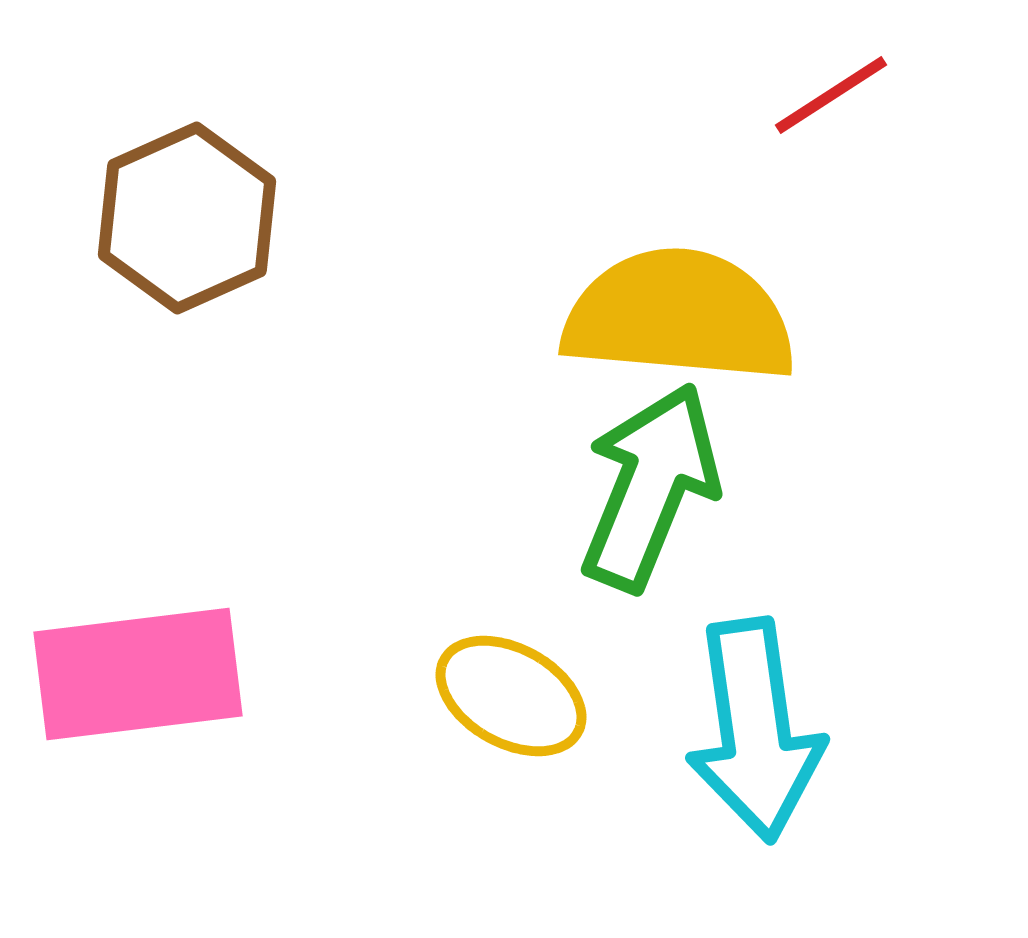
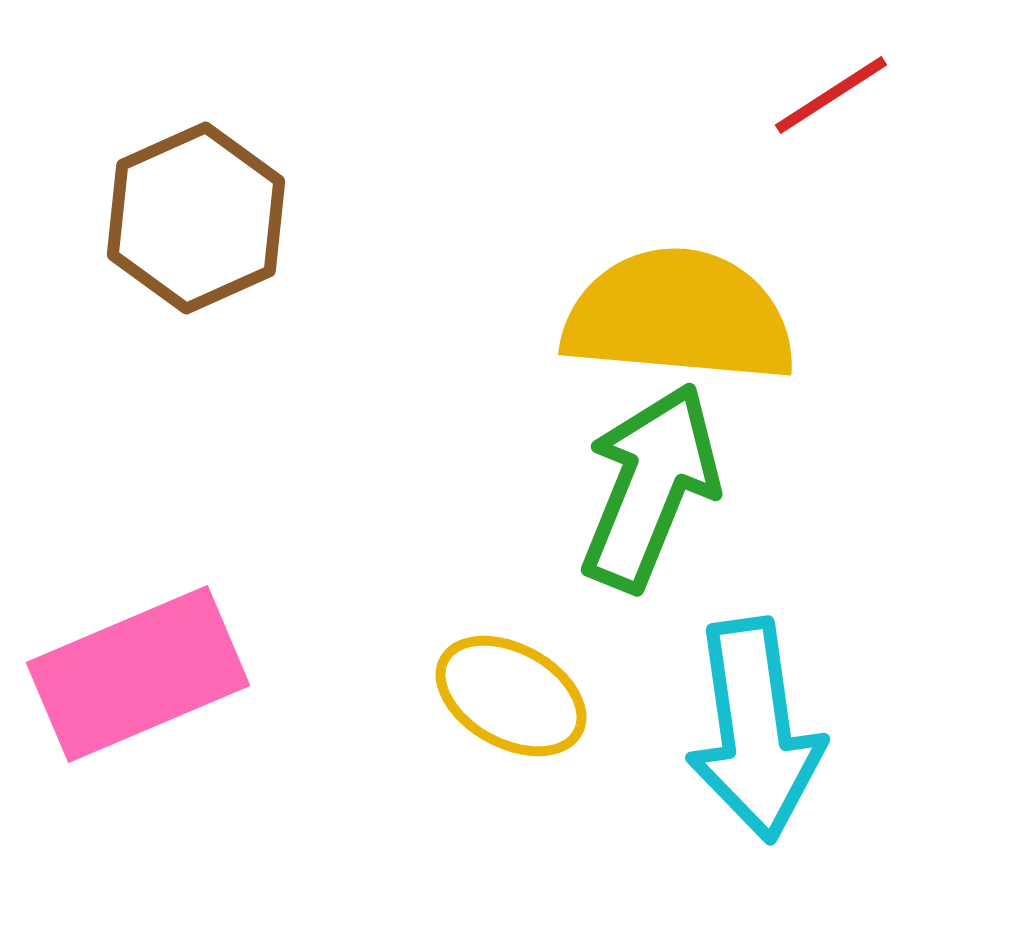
brown hexagon: moved 9 px right
pink rectangle: rotated 16 degrees counterclockwise
